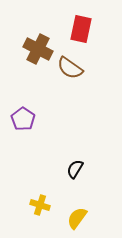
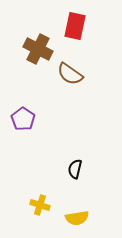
red rectangle: moved 6 px left, 3 px up
brown semicircle: moved 6 px down
black semicircle: rotated 18 degrees counterclockwise
yellow semicircle: rotated 135 degrees counterclockwise
